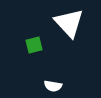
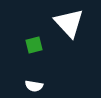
white semicircle: moved 19 px left
